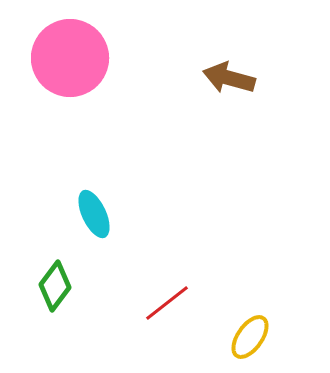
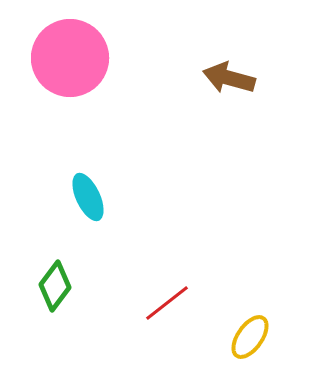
cyan ellipse: moved 6 px left, 17 px up
